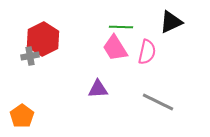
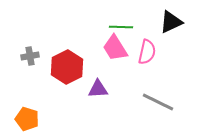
red hexagon: moved 24 px right, 28 px down
orange pentagon: moved 5 px right, 3 px down; rotated 20 degrees counterclockwise
